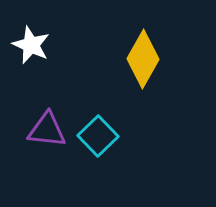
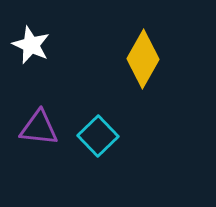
purple triangle: moved 8 px left, 2 px up
